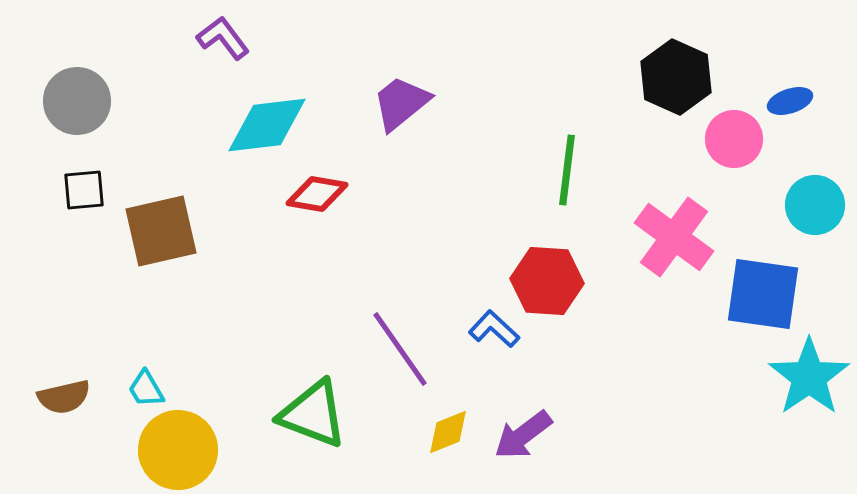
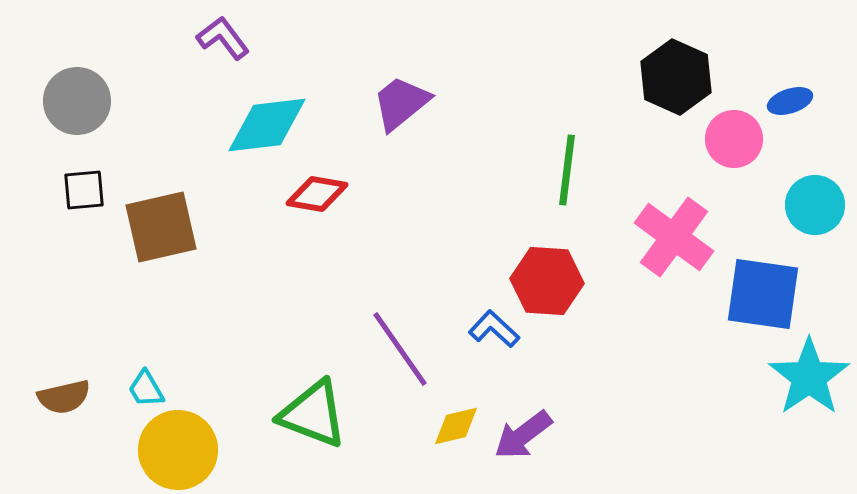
brown square: moved 4 px up
yellow diamond: moved 8 px right, 6 px up; rotated 9 degrees clockwise
